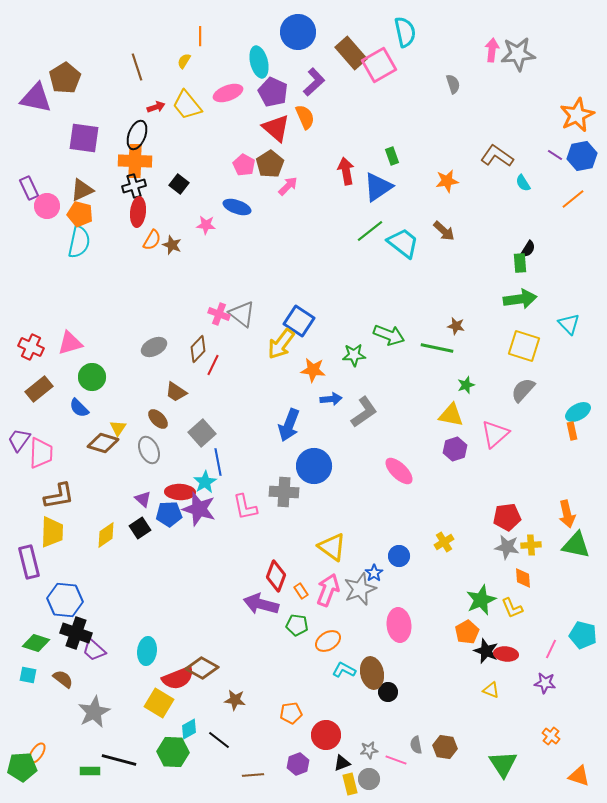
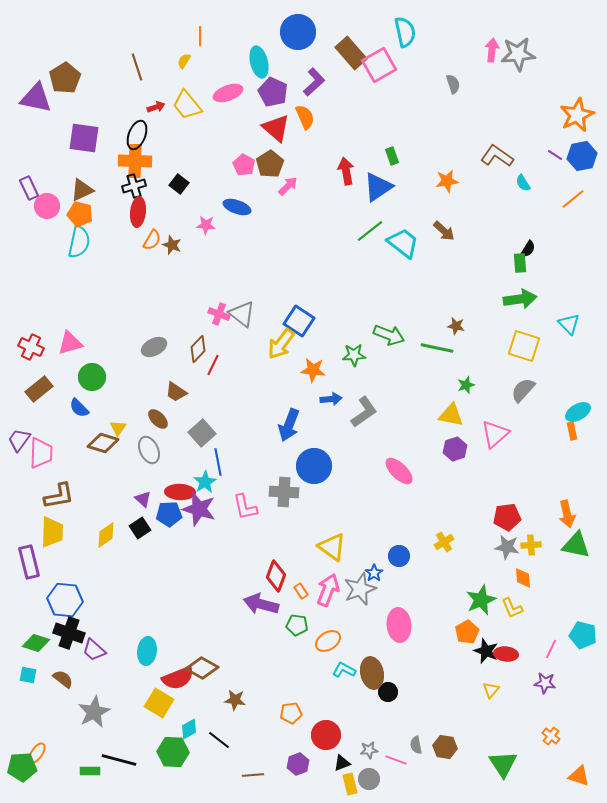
black cross at (76, 633): moved 7 px left
yellow triangle at (491, 690): rotated 48 degrees clockwise
